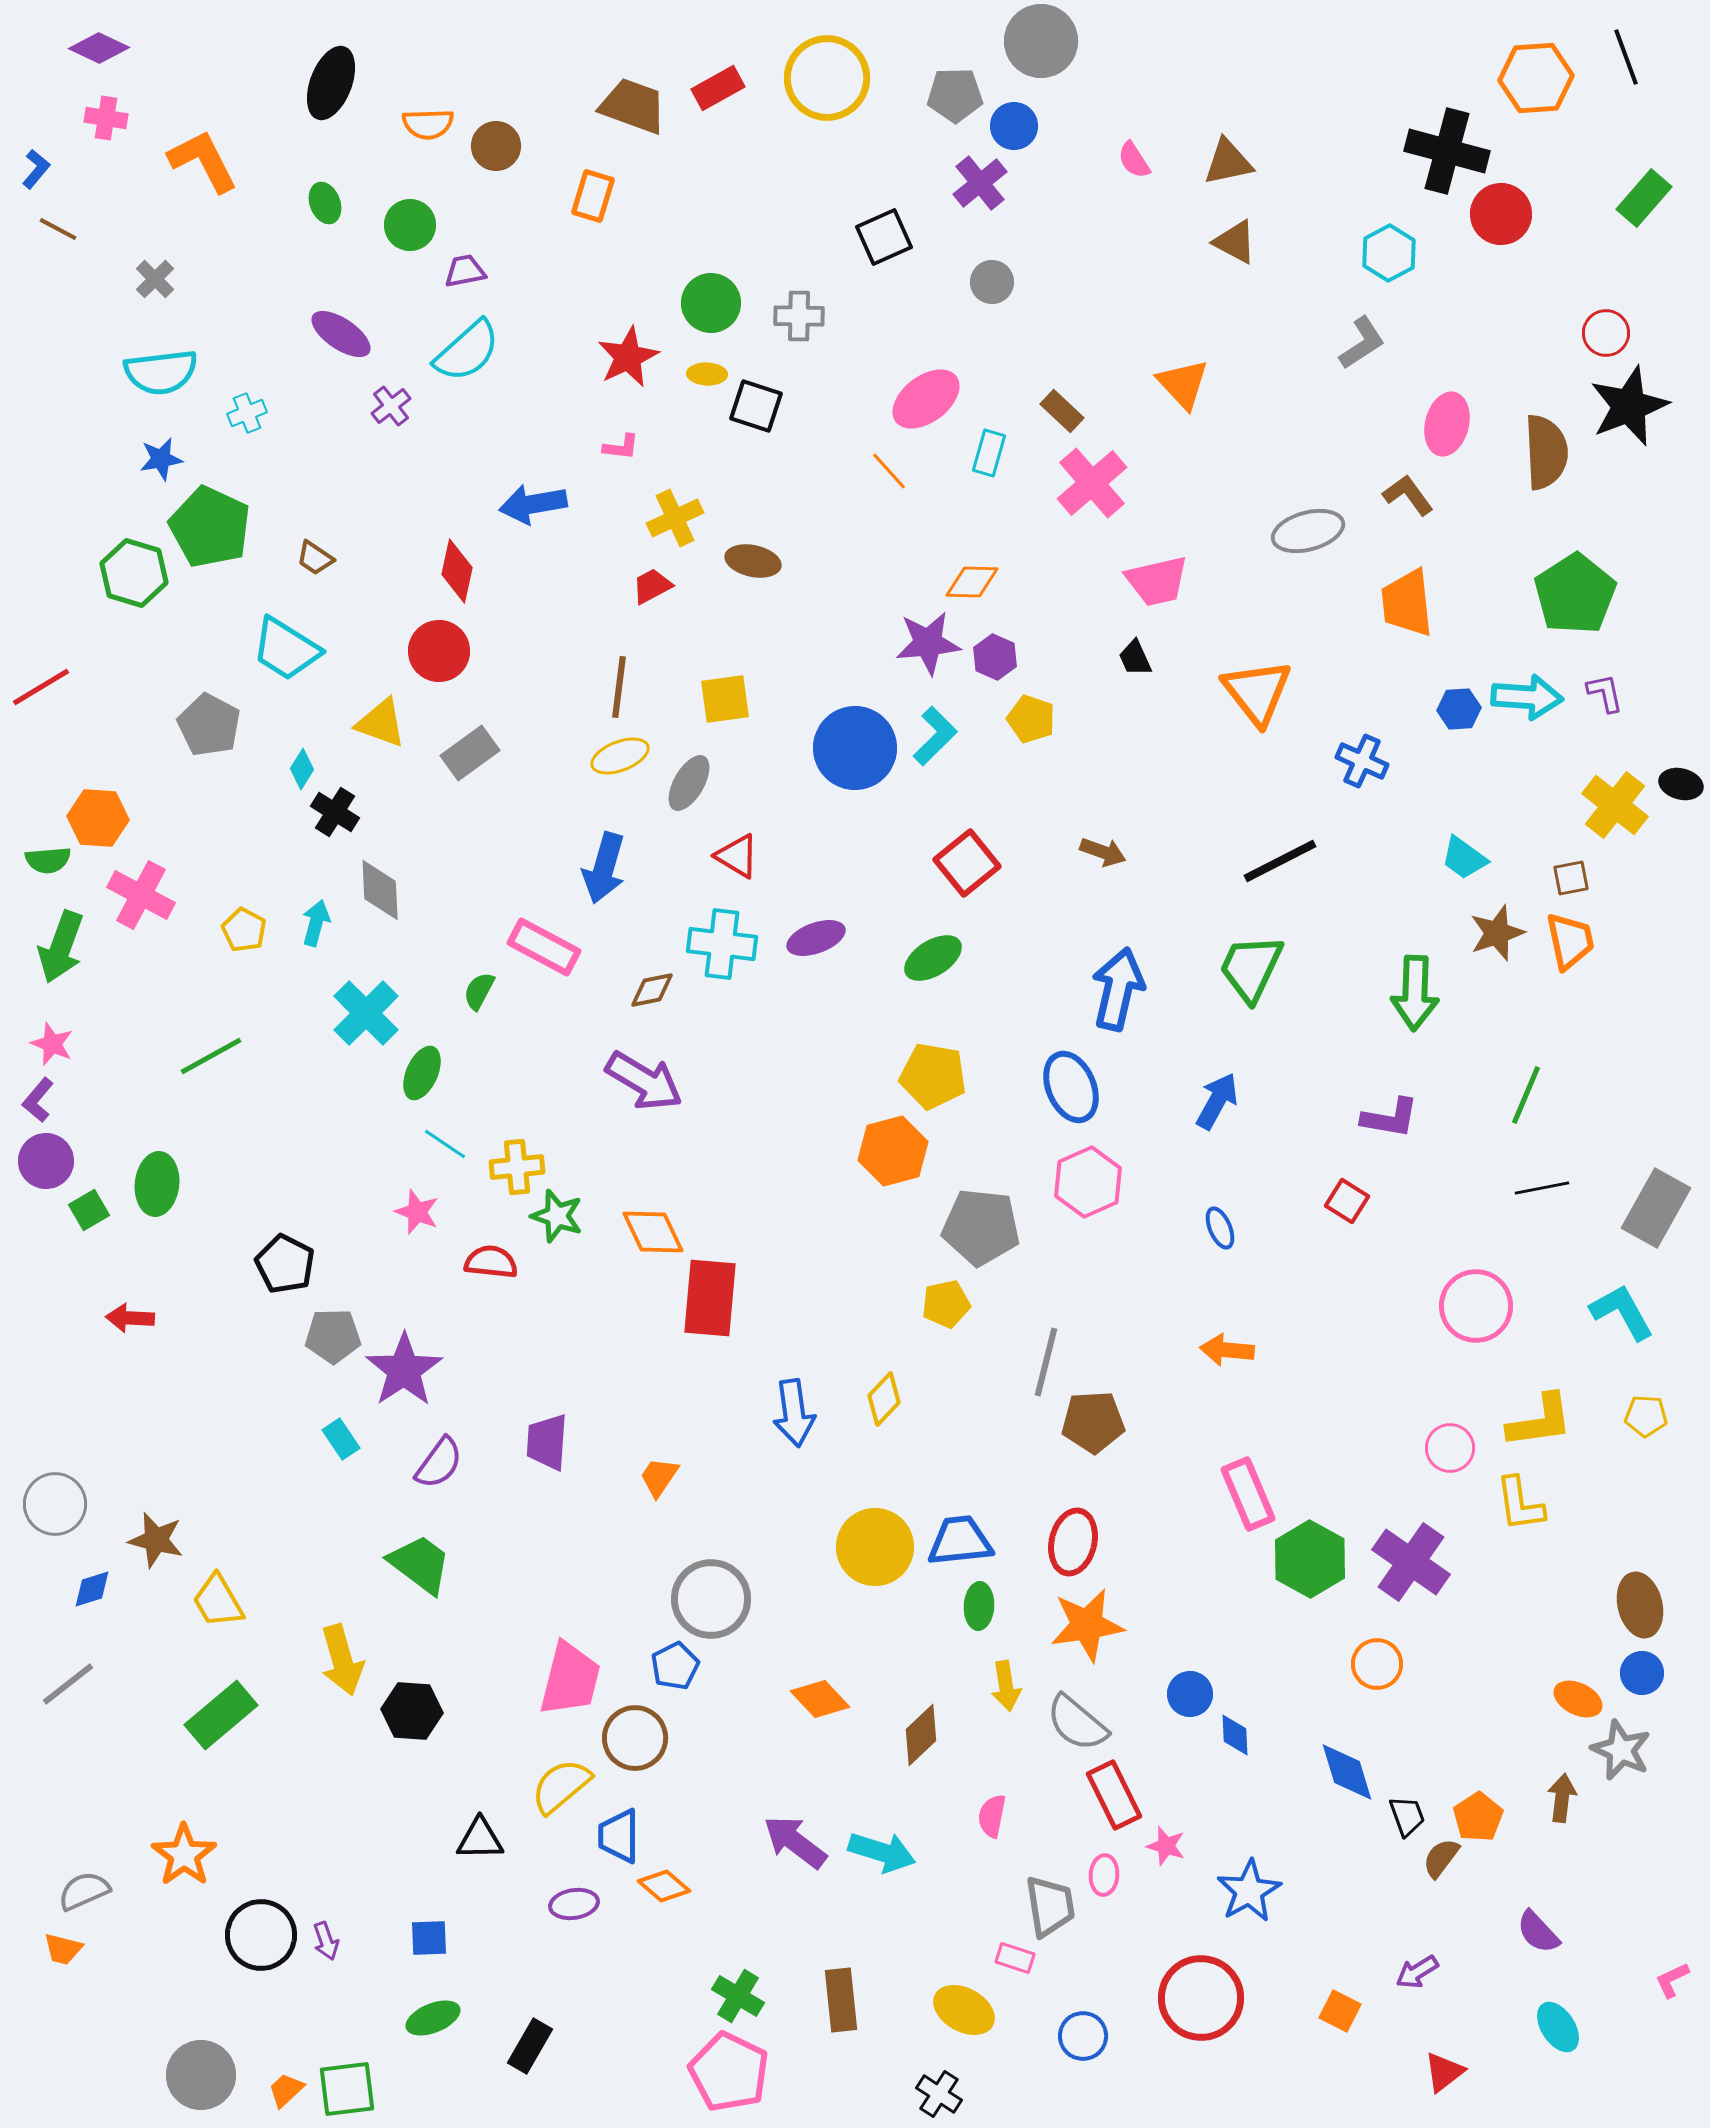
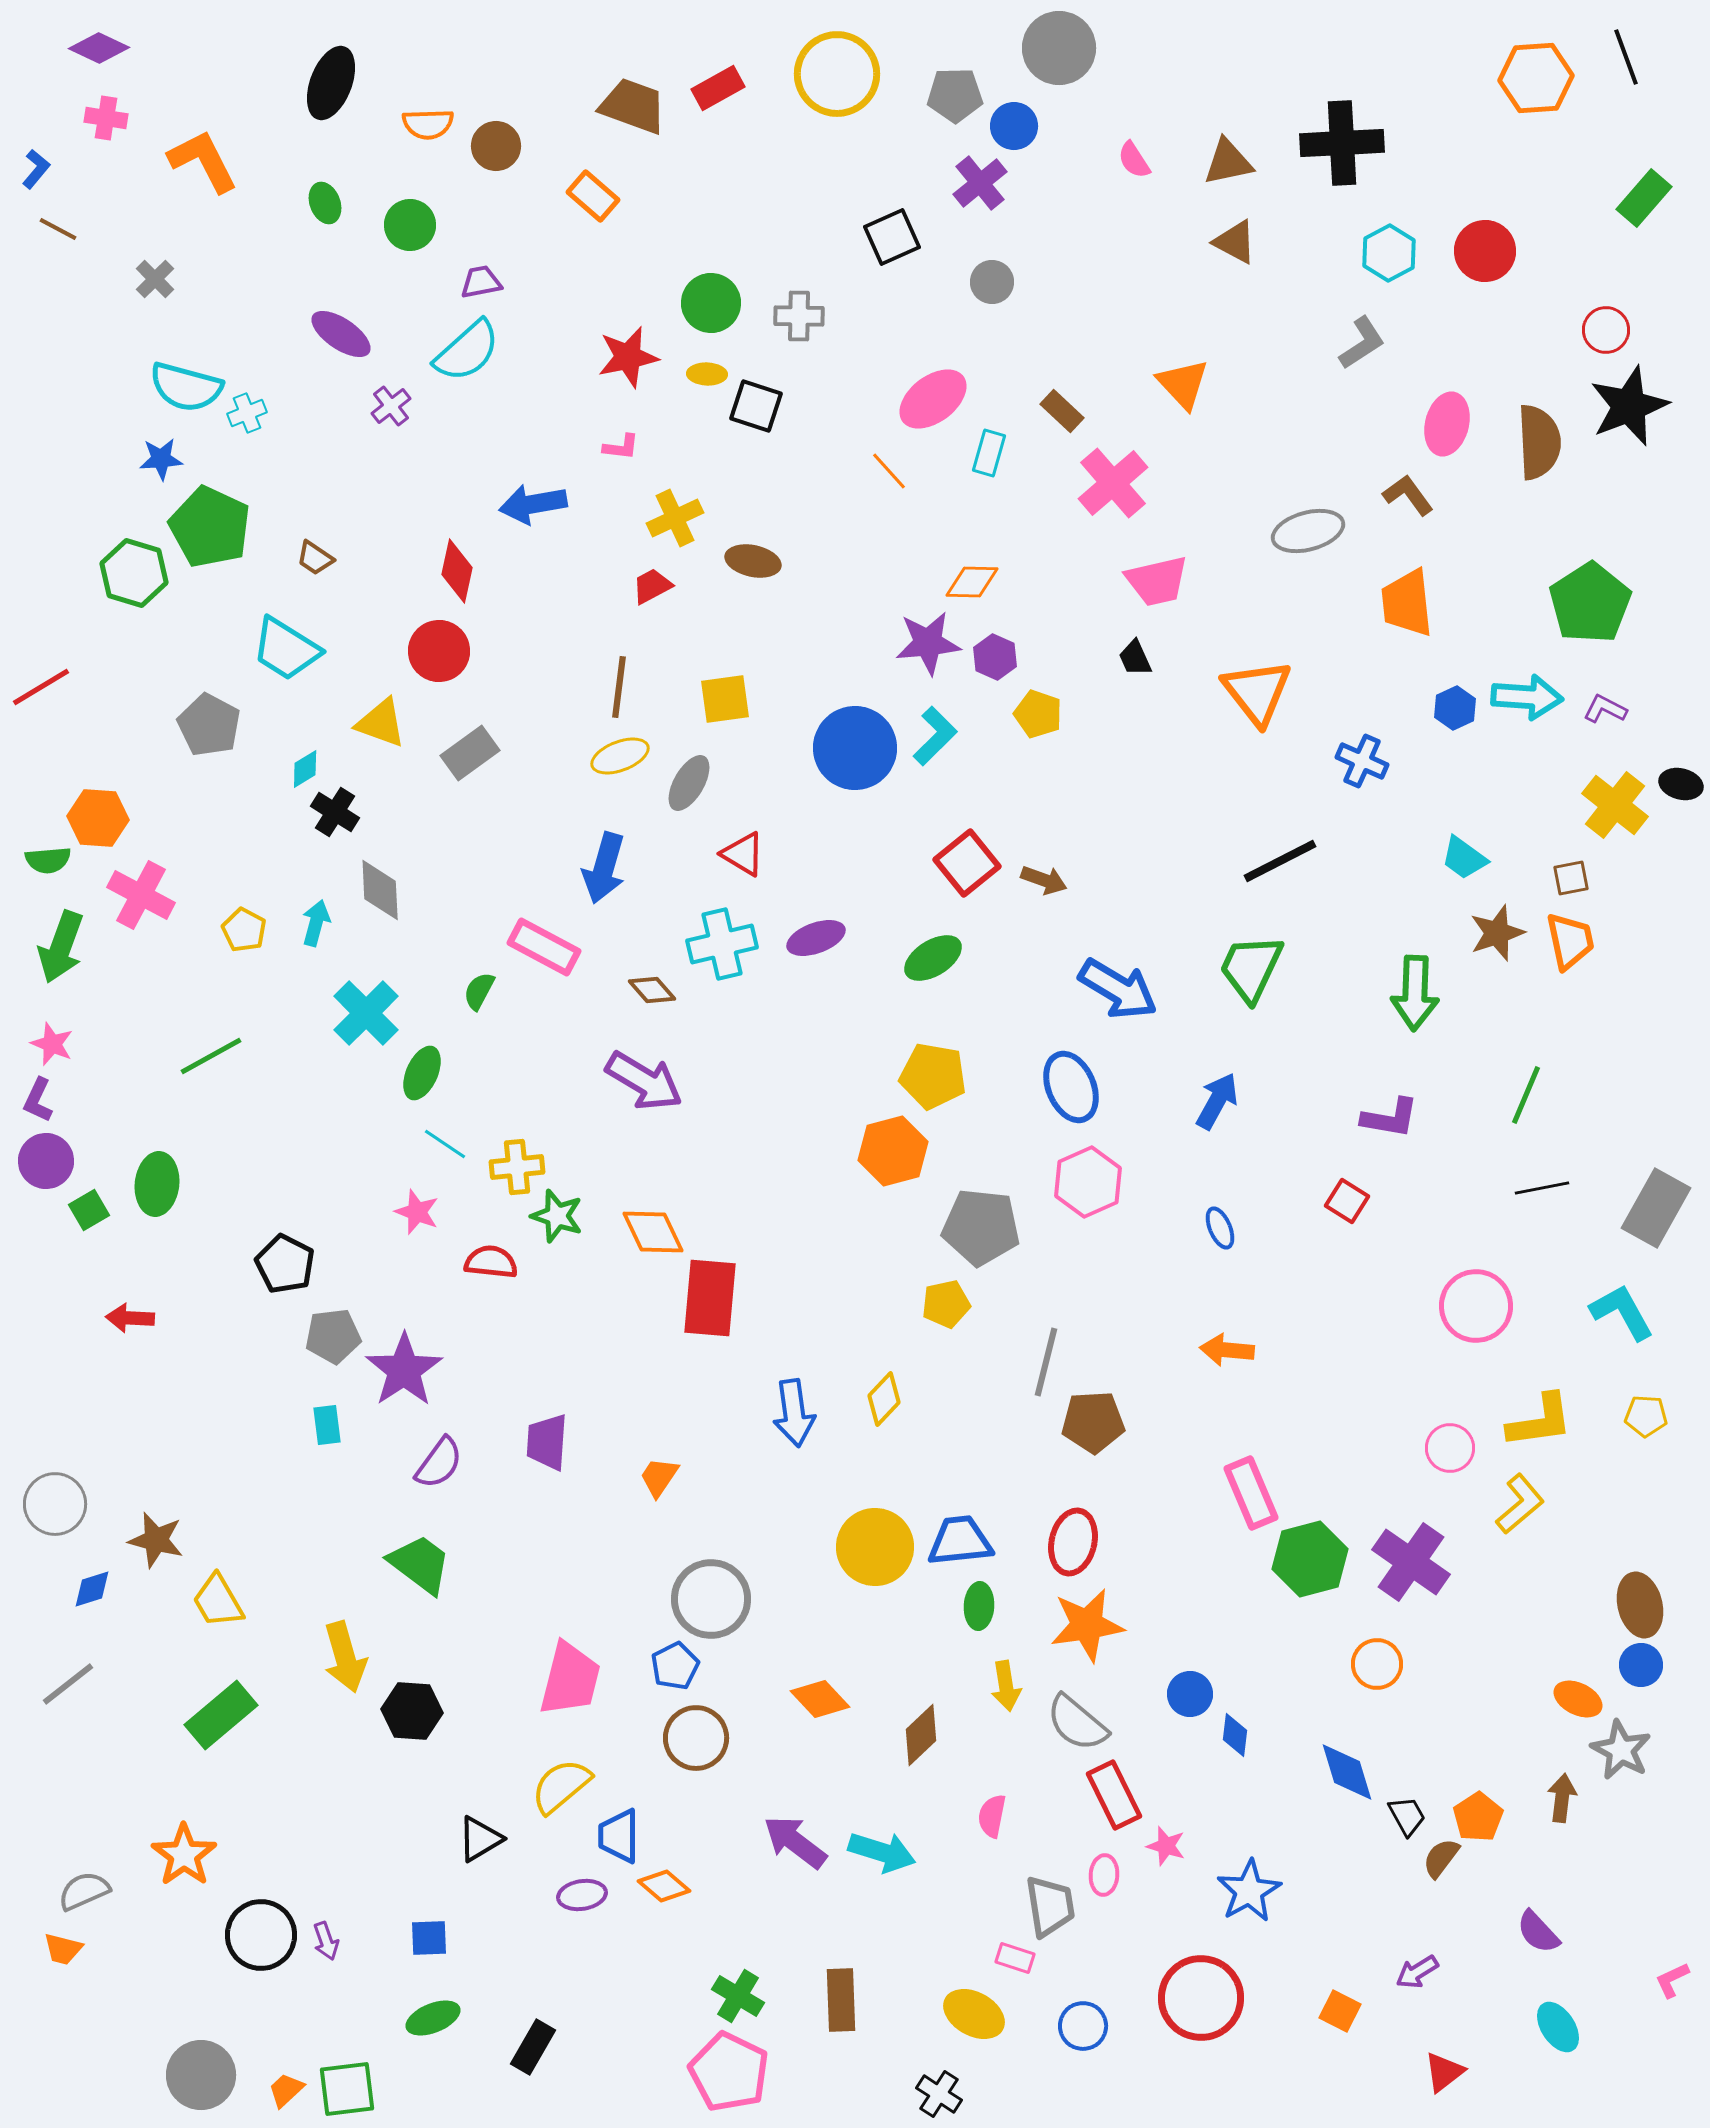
gray circle at (1041, 41): moved 18 px right, 7 px down
yellow circle at (827, 78): moved 10 px right, 4 px up
black cross at (1447, 151): moved 105 px left, 8 px up; rotated 18 degrees counterclockwise
orange rectangle at (593, 196): rotated 66 degrees counterclockwise
red circle at (1501, 214): moved 16 px left, 37 px down
black square at (884, 237): moved 8 px right
purple trapezoid at (465, 271): moved 16 px right, 11 px down
red circle at (1606, 333): moved 3 px up
red star at (628, 357): rotated 14 degrees clockwise
cyan semicircle at (161, 372): moved 25 px right, 15 px down; rotated 22 degrees clockwise
pink ellipse at (926, 399): moved 7 px right
brown semicircle at (1546, 452): moved 7 px left, 10 px up
blue star at (161, 459): rotated 6 degrees clockwise
pink cross at (1092, 483): moved 21 px right
green pentagon at (1575, 594): moved 15 px right, 9 px down
purple L-shape at (1605, 693): moved 16 px down; rotated 51 degrees counterclockwise
blue hexagon at (1459, 709): moved 4 px left, 1 px up; rotated 21 degrees counterclockwise
yellow pentagon at (1031, 719): moved 7 px right, 5 px up
cyan diamond at (302, 769): moved 3 px right; rotated 27 degrees clockwise
brown arrow at (1103, 852): moved 59 px left, 28 px down
red triangle at (737, 856): moved 6 px right, 2 px up
cyan cross at (722, 944): rotated 20 degrees counterclockwise
blue arrow at (1118, 989): rotated 108 degrees clockwise
brown diamond at (652, 990): rotated 60 degrees clockwise
purple L-shape at (38, 1100): rotated 15 degrees counterclockwise
gray pentagon at (333, 1336): rotated 6 degrees counterclockwise
cyan rectangle at (341, 1439): moved 14 px left, 14 px up; rotated 27 degrees clockwise
pink rectangle at (1248, 1494): moved 3 px right, 1 px up
yellow L-shape at (1520, 1504): rotated 122 degrees counterclockwise
green hexagon at (1310, 1559): rotated 16 degrees clockwise
yellow arrow at (342, 1660): moved 3 px right, 3 px up
blue circle at (1642, 1673): moved 1 px left, 8 px up
blue diamond at (1235, 1735): rotated 9 degrees clockwise
brown circle at (635, 1738): moved 61 px right
gray star at (1621, 1750): rotated 4 degrees clockwise
black trapezoid at (1407, 1816): rotated 9 degrees counterclockwise
black triangle at (480, 1839): rotated 30 degrees counterclockwise
purple ellipse at (574, 1904): moved 8 px right, 9 px up
brown rectangle at (841, 2000): rotated 4 degrees clockwise
yellow ellipse at (964, 2010): moved 10 px right, 4 px down
blue circle at (1083, 2036): moved 10 px up
black rectangle at (530, 2046): moved 3 px right, 1 px down
